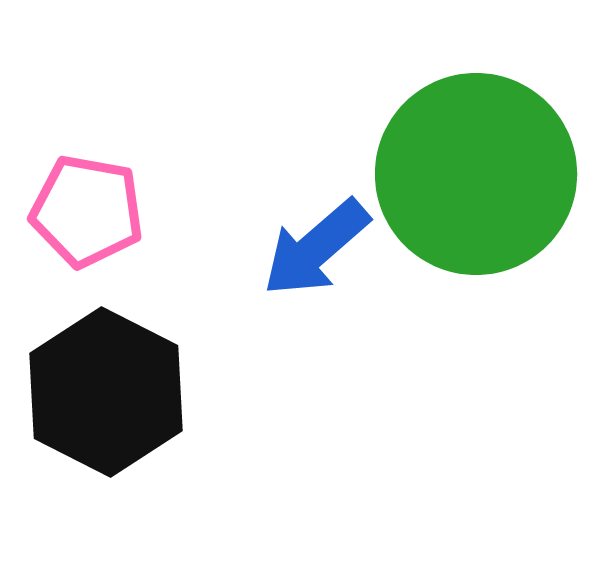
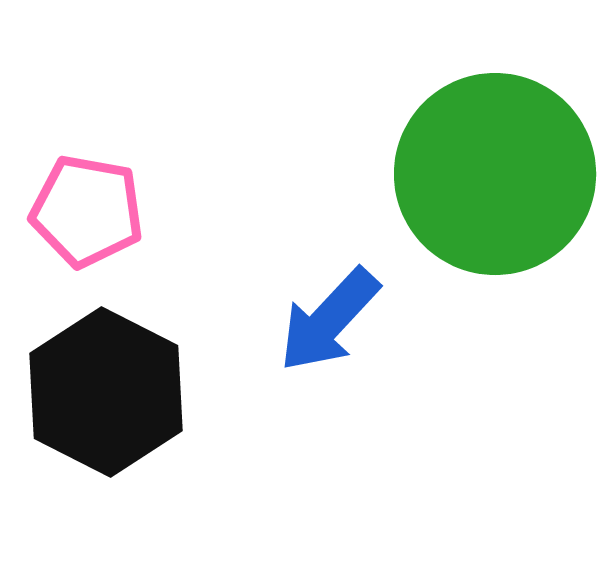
green circle: moved 19 px right
blue arrow: moved 13 px right, 72 px down; rotated 6 degrees counterclockwise
